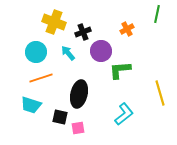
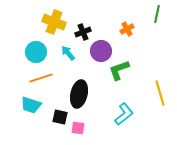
green L-shape: moved 1 px left; rotated 15 degrees counterclockwise
pink square: rotated 16 degrees clockwise
